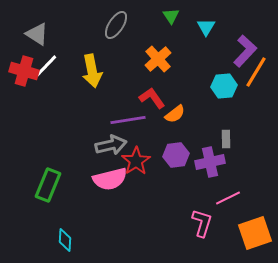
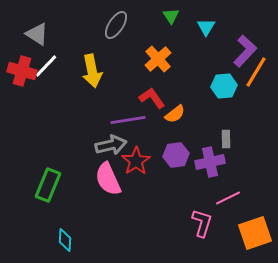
red cross: moved 2 px left
pink semicircle: moved 2 px left; rotated 80 degrees clockwise
